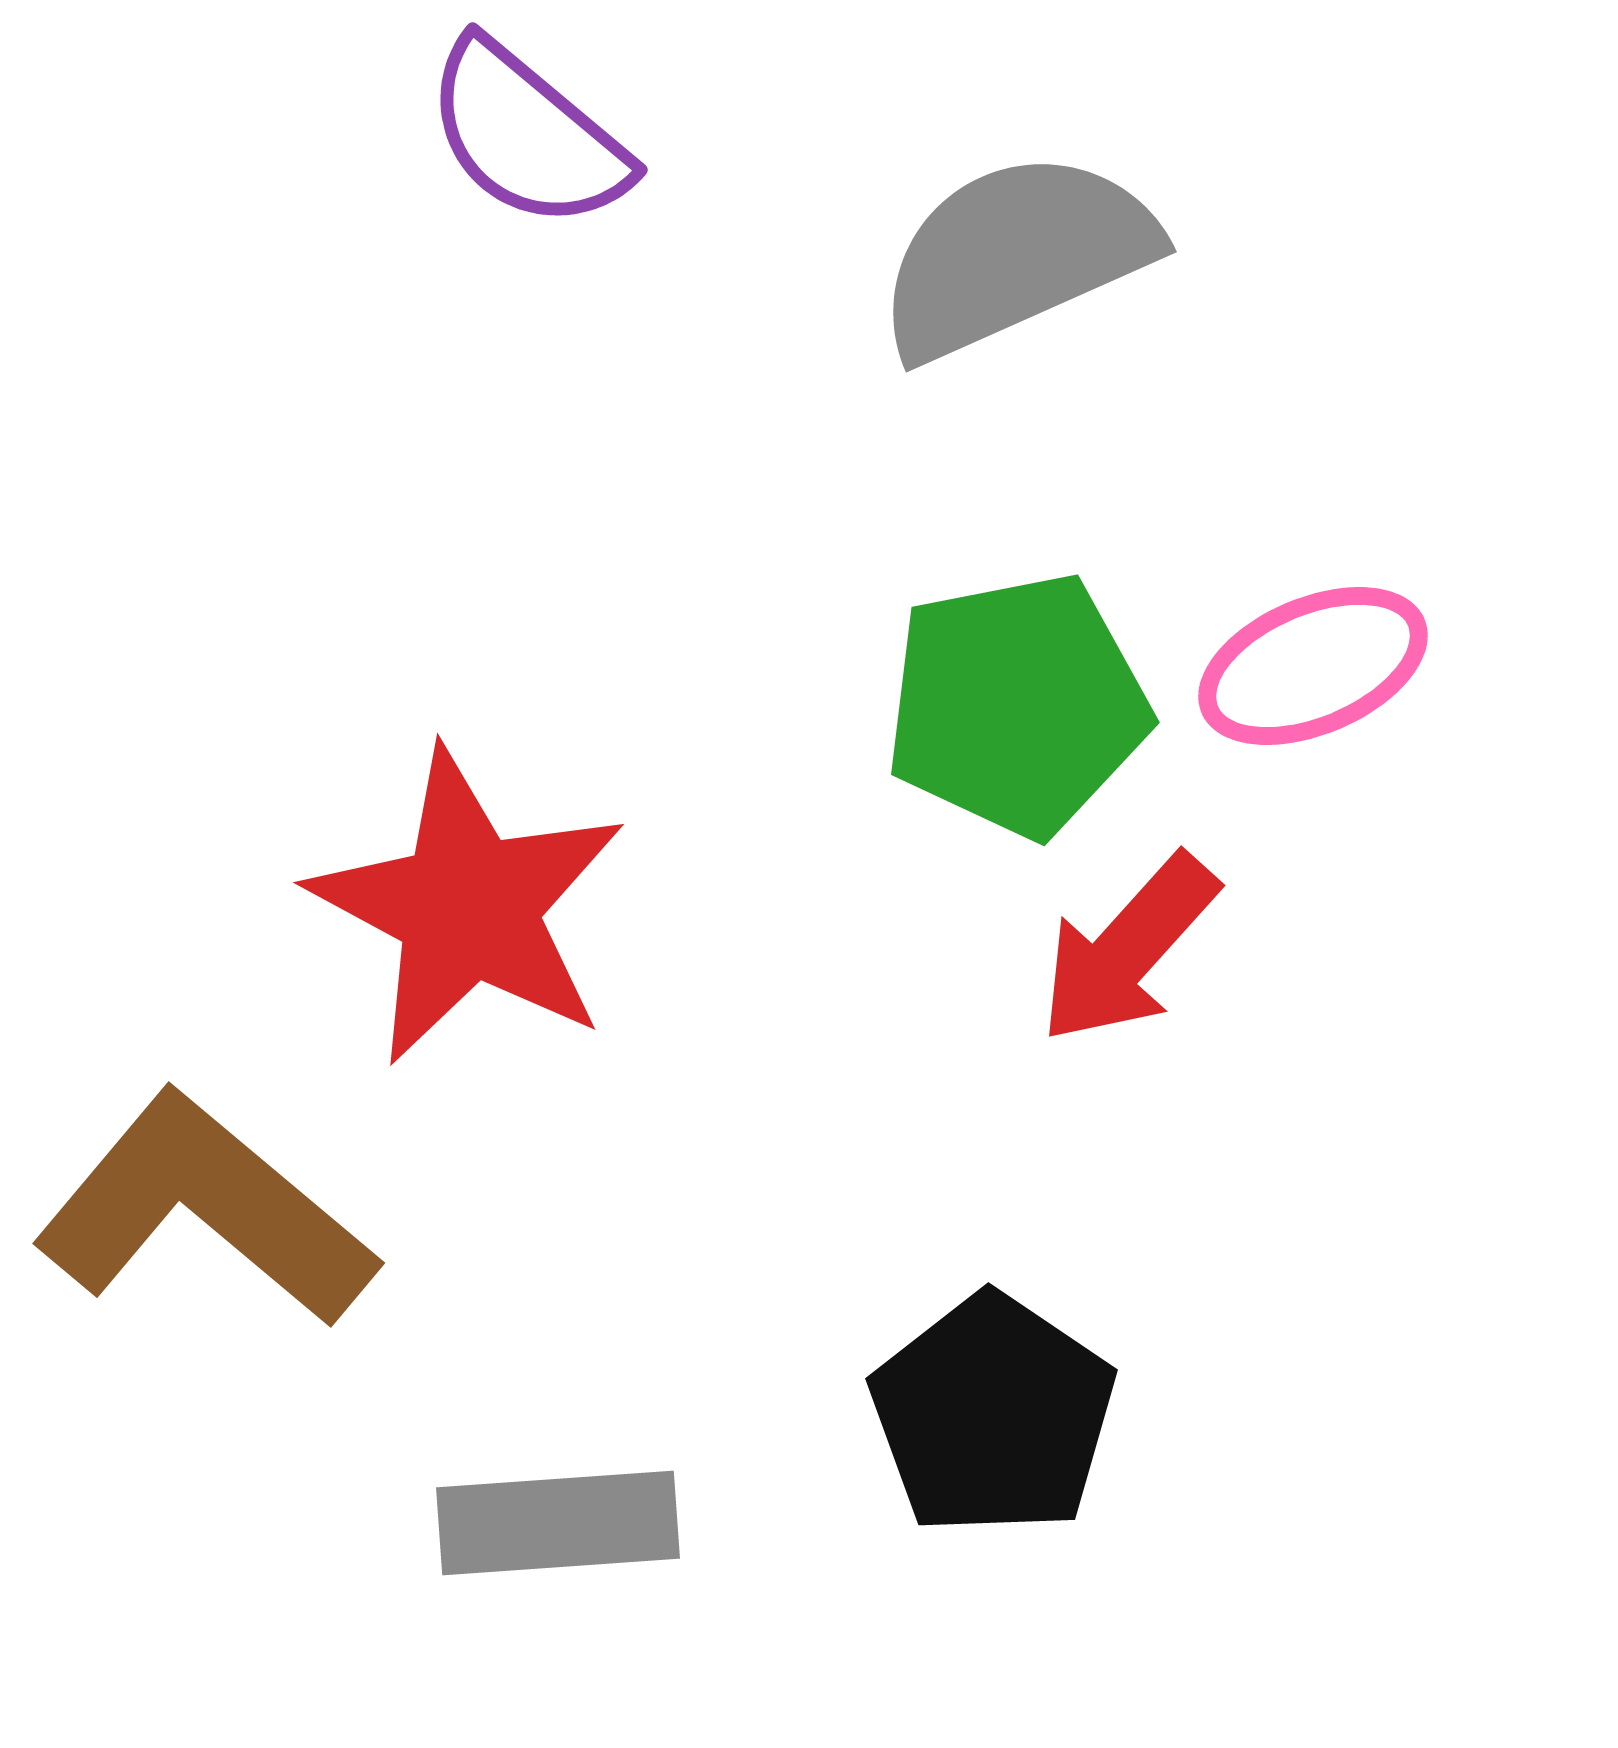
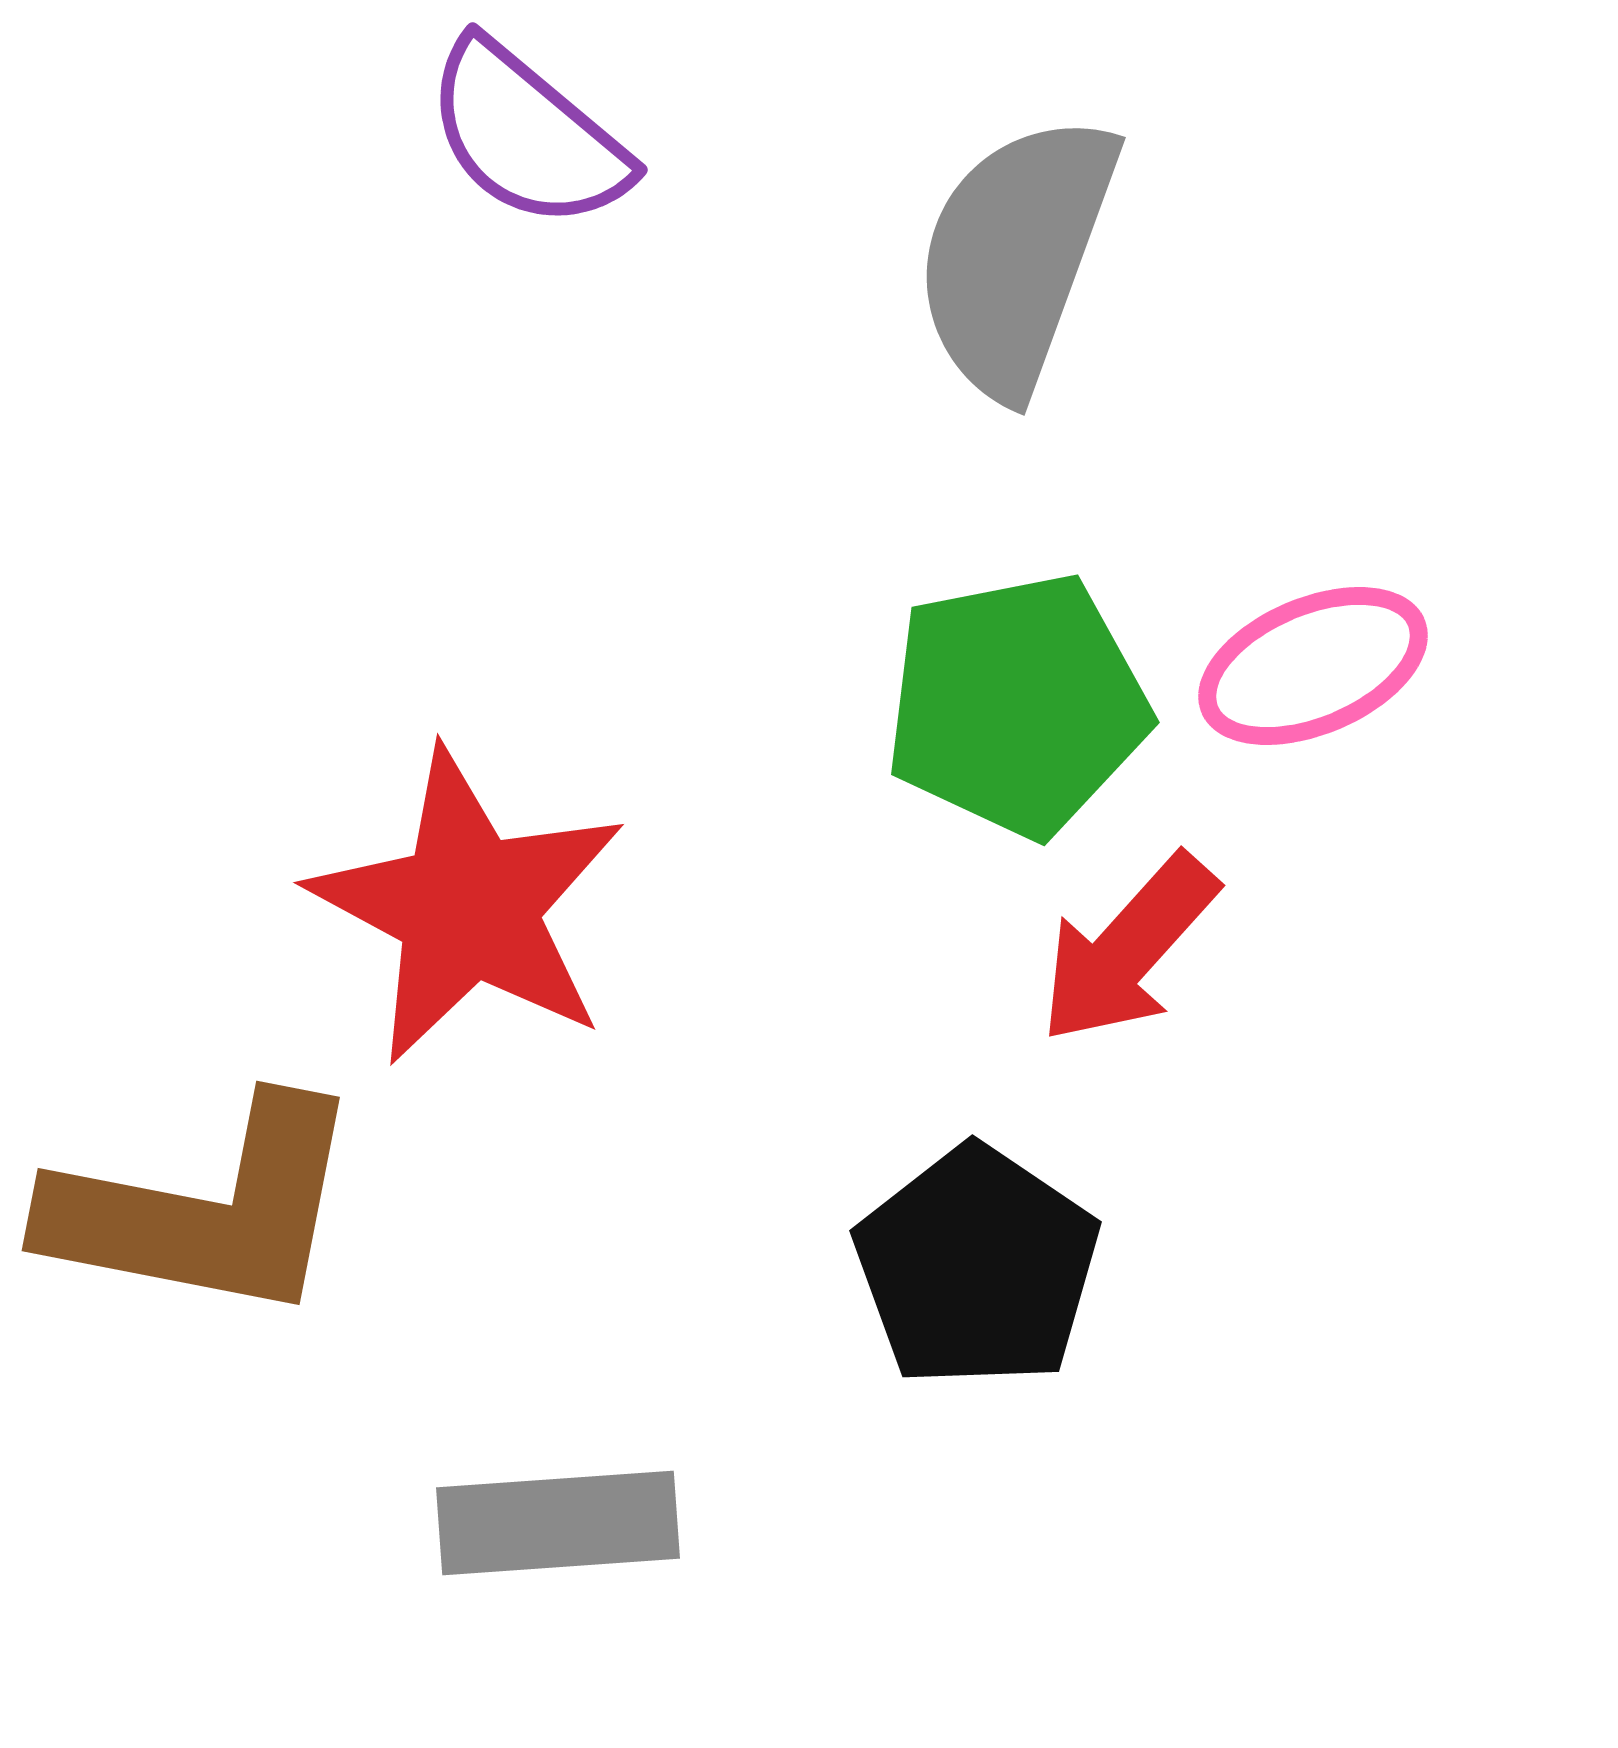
gray semicircle: rotated 46 degrees counterclockwise
brown L-shape: rotated 151 degrees clockwise
black pentagon: moved 16 px left, 148 px up
